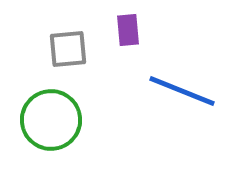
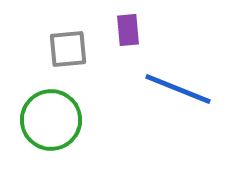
blue line: moved 4 px left, 2 px up
